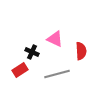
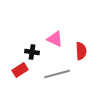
black cross: rotated 16 degrees counterclockwise
